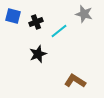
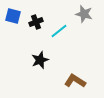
black star: moved 2 px right, 6 px down
